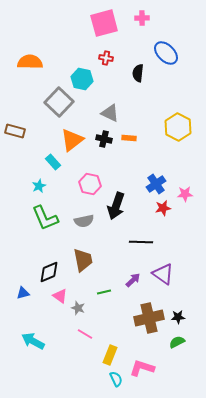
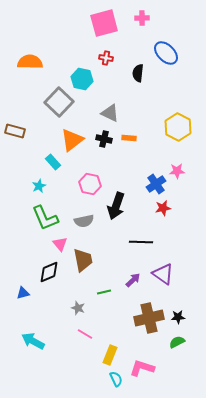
pink star: moved 8 px left, 23 px up
pink triangle: moved 52 px up; rotated 14 degrees clockwise
